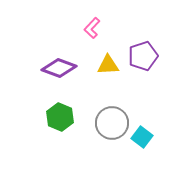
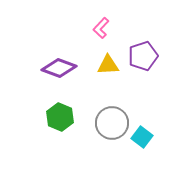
pink L-shape: moved 9 px right
